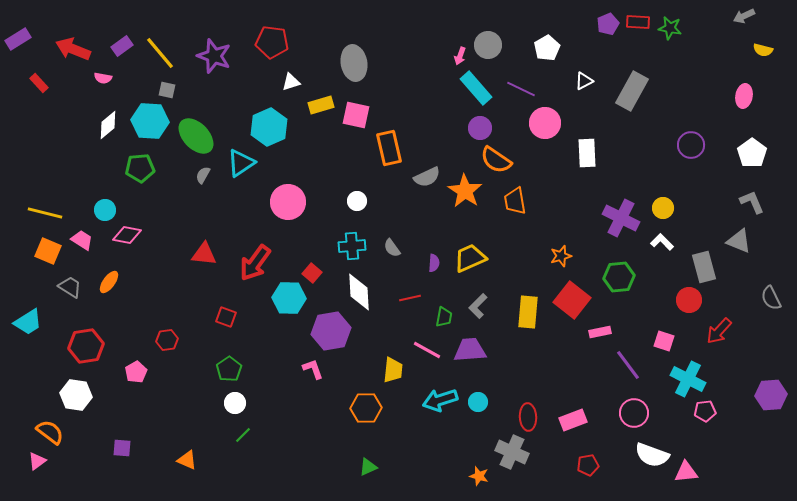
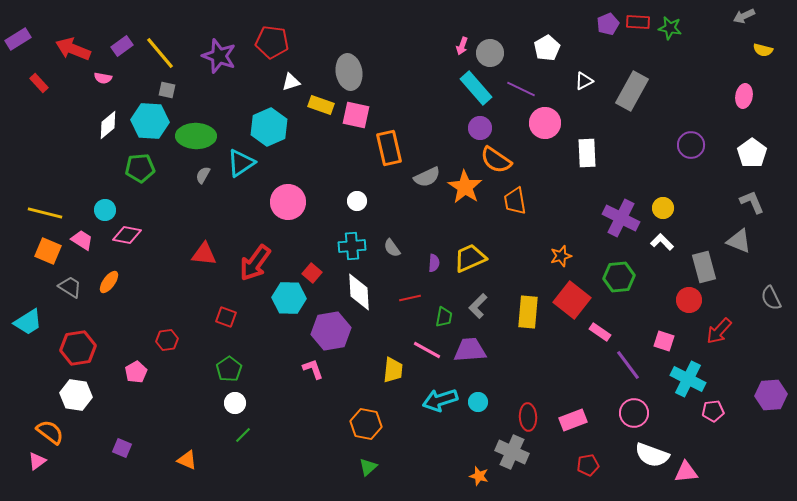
gray circle at (488, 45): moved 2 px right, 8 px down
purple star at (214, 56): moved 5 px right
pink arrow at (460, 56): moved 2 px right, 10 px up
gray ellipse at (354, 63): moved 5 px left, 9 px down
yellow rectangle at (321, 105): rotated 35 degrees clockwise
green ellipse at (196, 136): rotated 45 degrees counterclockwise
orange star at (465, 191): moved 4 px up
pink rectangle at (600, 332): rotated 45 degrees clockwise
red hexagon at (86, 346): moved 8 px left, 2 px down
orange hexagon at (366, 408): moved 16 px down; rotated 12 degrees clockwise
pink pentagon at (705, 411): moved 8 px right
purple square at (122, 448): rotated 18 degrees clockwise
green triangle at (368, 467): rotated 18 degrees counterclockwise
